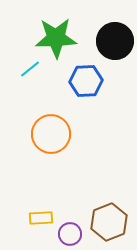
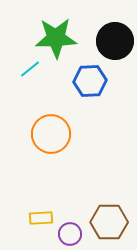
blue hexagon: moved 4 px right
brown hexagon: rotated 21 degrees clockwise
